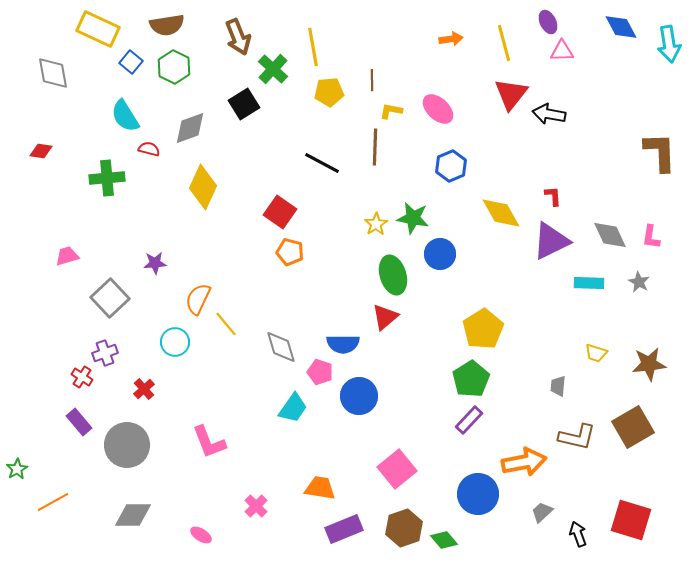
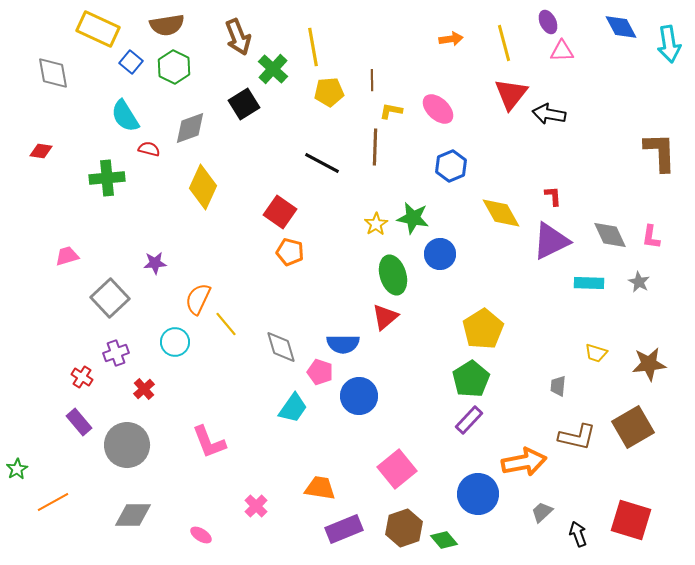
purple cross at (105, 353): moved 11 px right
